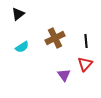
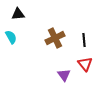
black triangle: rotated 32 degrees clockwise
black line: moved 2 px left, 1 px up
cyan semicircle: moved 11 px left, 10 px up; rotated 88 degrees counterclockwise
red triangle: rotated 21 degrees counterclockwise
